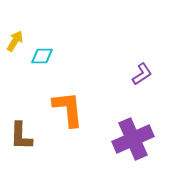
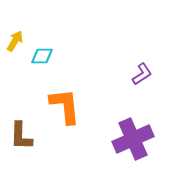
orange L-shape: moved 3 px left, 3 px up
